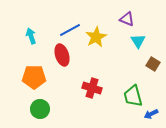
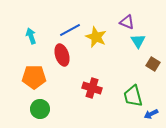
purple triangle: moved 3 px down
yellow star: rotated 20 degrees counterclockwise
